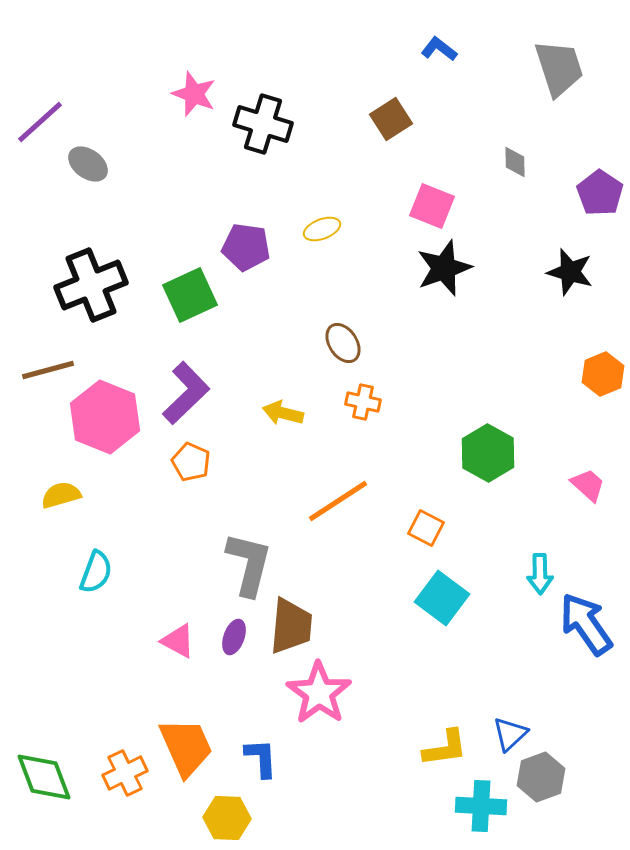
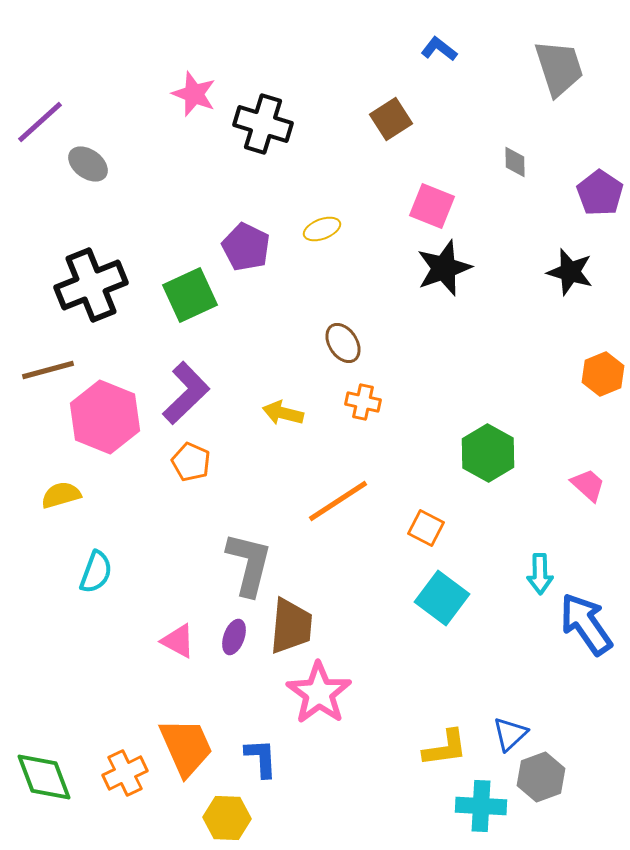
purple pentagon at (246, 247): rotated 18 degrees clockwise
